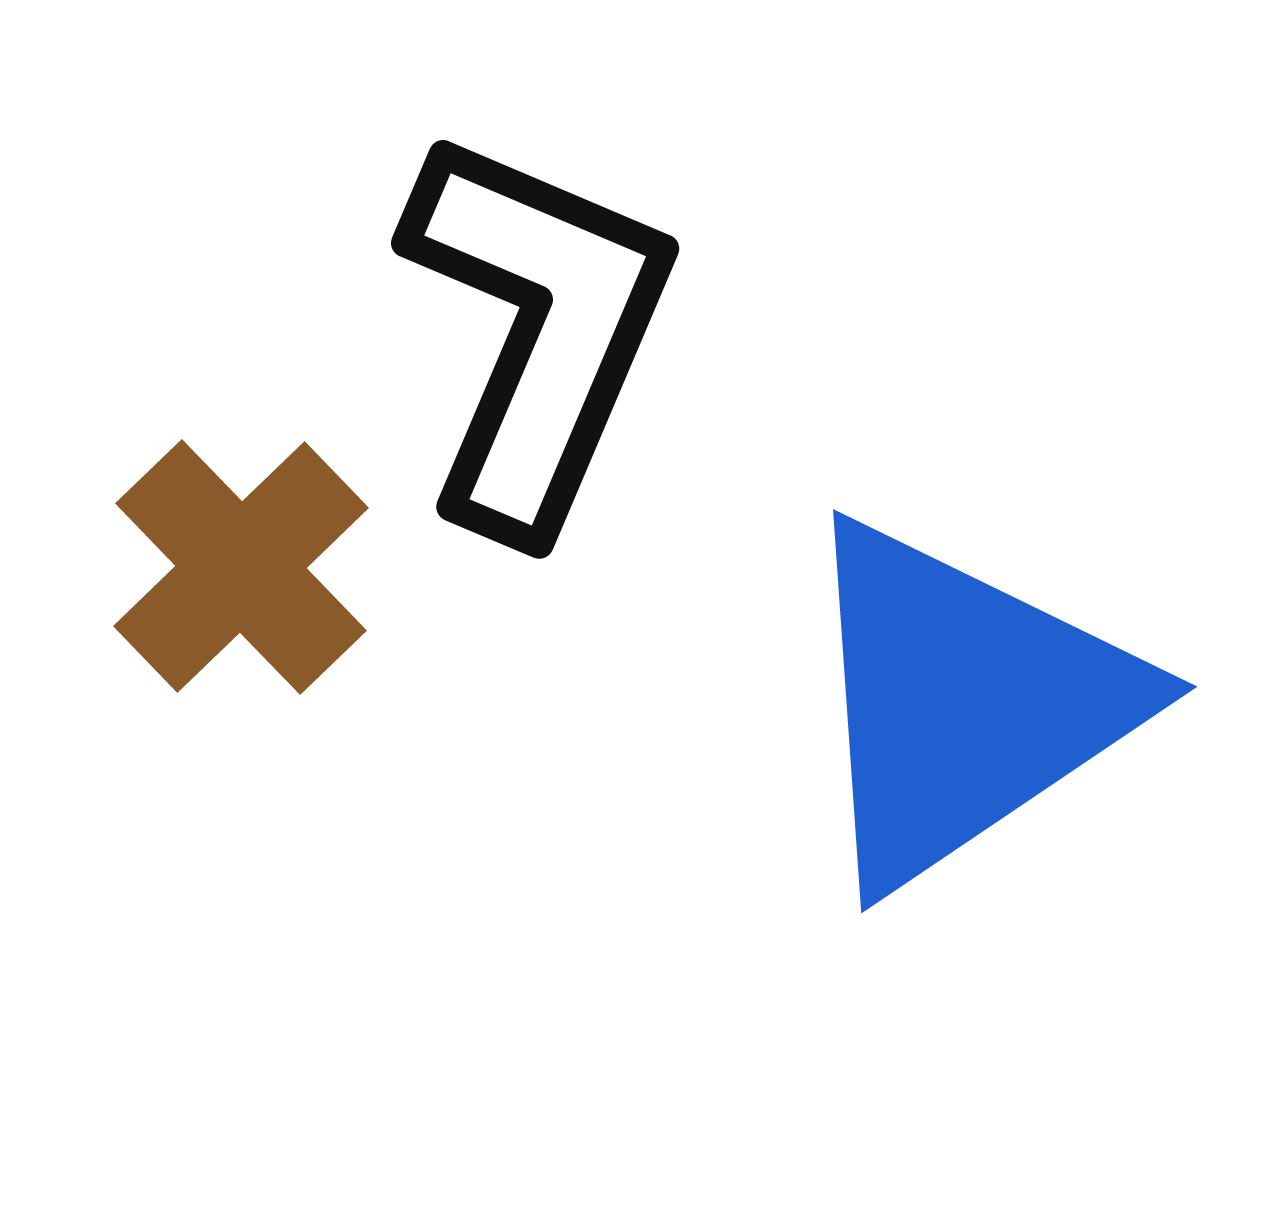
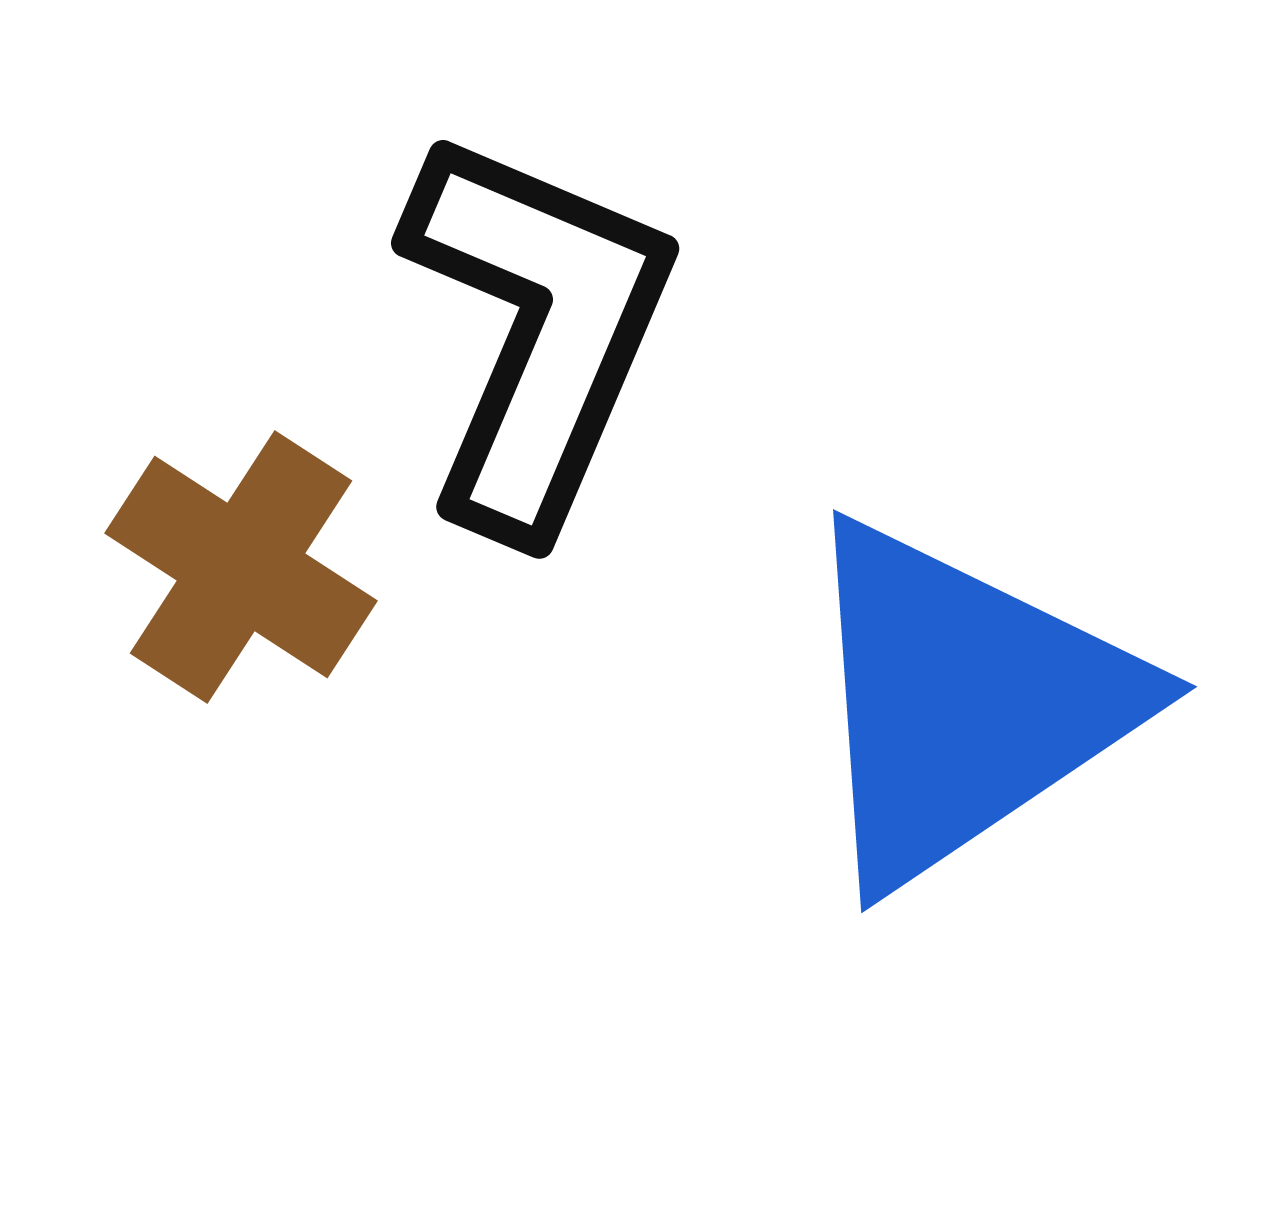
brown cross: rotated 13 degrees counterclockwise
